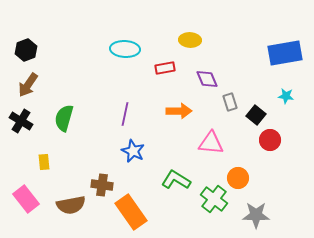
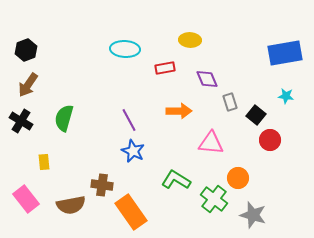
purple line: moved 4 px right, 6 px down; rotated 40 degrees counterclockwise
gray star: moved 3 px left; rotated 16 degrees clockwise
